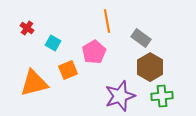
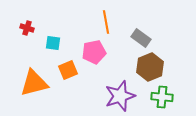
orange line: moved 1 px left, 1 px down
red cross: rotated 16 degrees counterclockwise
cyan square: rotated 21 degrees counterclockwise
pink pentagon: rotated 20 degrees clockwise
brown hexagon: rotated 8 degrees clockwise
green cross: moved 1 px down; rotated 10 degrees clockwise
